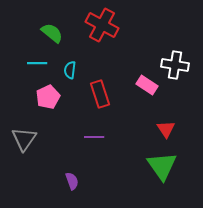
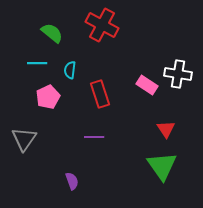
white cross: moved 3 px right, 9 px down
